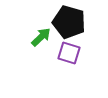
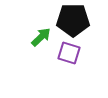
black pentagon: moved 4 px right, 2 px up; rotated 16 degrees counterclockwise
